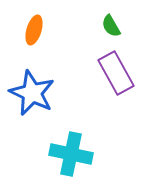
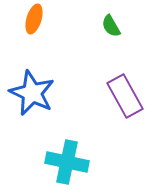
orange ellipse: moved 11 px up
purple rectangle: moved 9 px right, 23 px down
cyan cross: moved 4 px left, 8 px down
